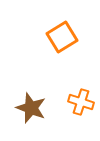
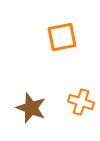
orange square: rotated 20 degrees clockwise
